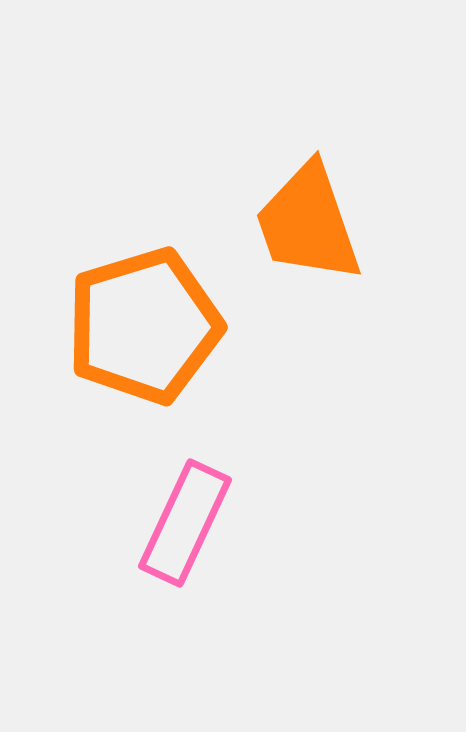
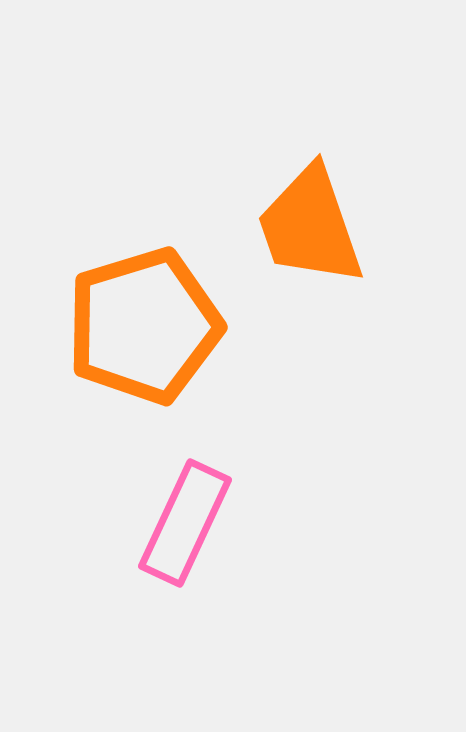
orange trapezoid: moved 2 px right, 3 px down
